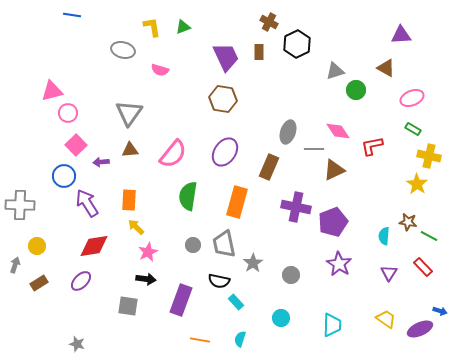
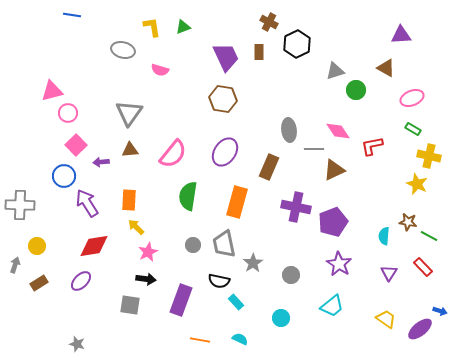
gray ellipse at (288, 132): moved 1 px right, 2 px up; rotated 25 degrees counterclockwise
yellow star at (417, 184): rotated 10 degrees counterclockwise
gray square at (128, 306): moved 2 px right, 1 px up
cyan trapezoid at (332, 325): moved 19 px up; rotated 50 degrees clockwise
purple ellipse at (420, 329): rotated 15 degrees counterclockwise
cyan semicircle at (240, 339): rotated 98 degrees clockwise
